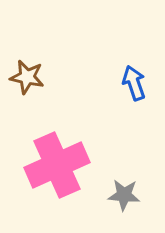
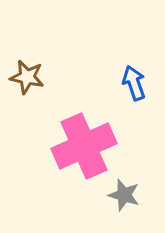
pink cross: moved 27 px right, 19 px up
gray star: rotated 12 degrees clockwise
